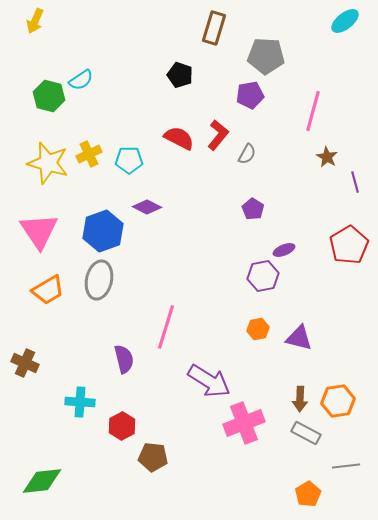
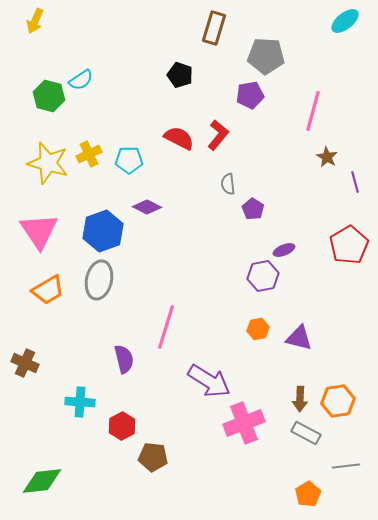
gray semicircle at (247, 154): moved 19 px left, 30 px down; rotated 145 degrees clockwise
